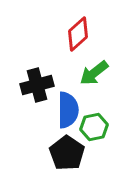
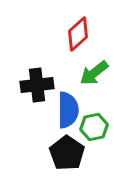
black cross: rotated 8 degrees clockwise
